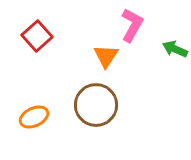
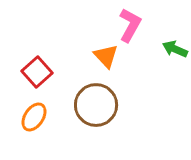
pink L-shape: moved 2 px left
red square: moved 36 px down
orange triangle: rotated 16 degrees counterclockwise
orange ellipse: rotated 32 degrees counterclockwise
